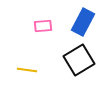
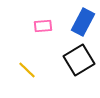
yellow line: rotated 36 degrees clockwise
